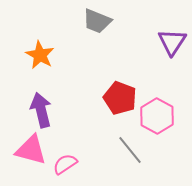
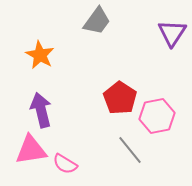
gray trapezoid: rotated 76 degrees counterclockwise
purple triangle: moved 9 px up
red pentagon: rotated 12 degrees clockwise
pink hexagon: rotated 20 degrees clockwise
pink triangle: rotated 24 degrees counterclockwise
pink semicircle: rotated 115 degrees counterclockwise
